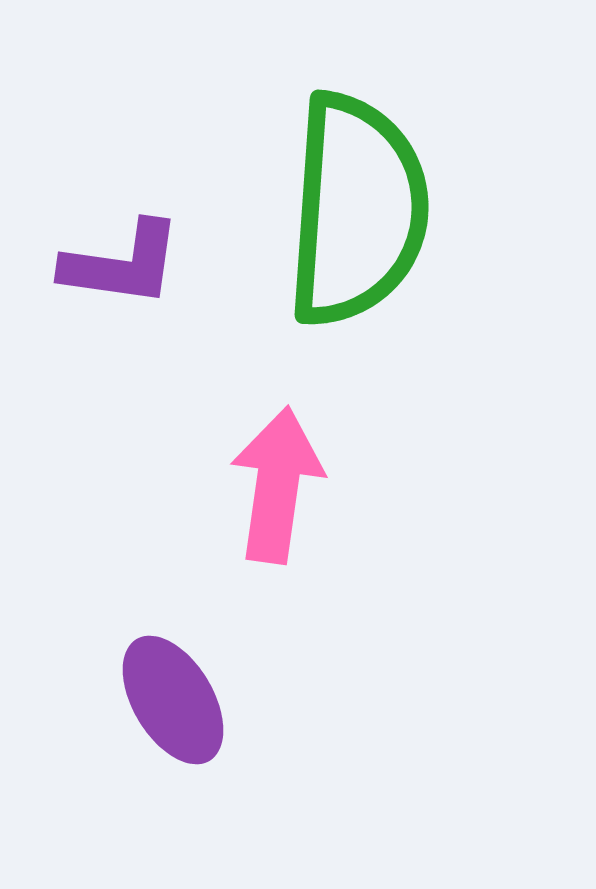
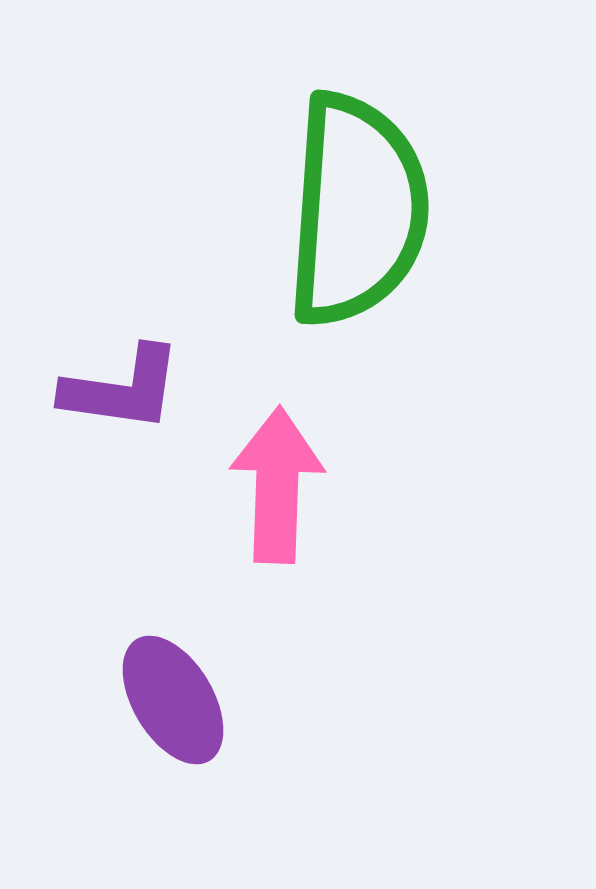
purple L-shape: moved 125 px down
pink arrow: rotated 6 degrees counterclockwise
